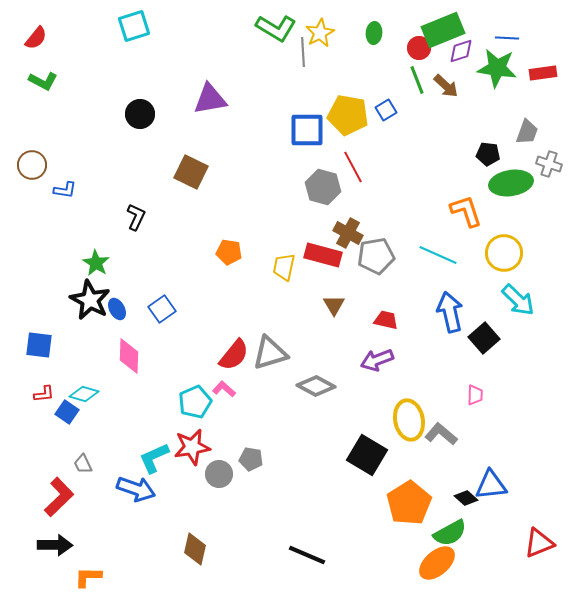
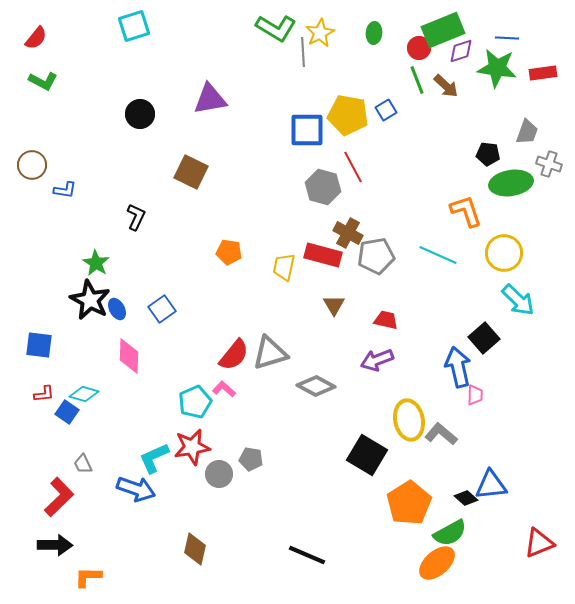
blue arrow at (450, 312): moved 8 px right, 55 px down
